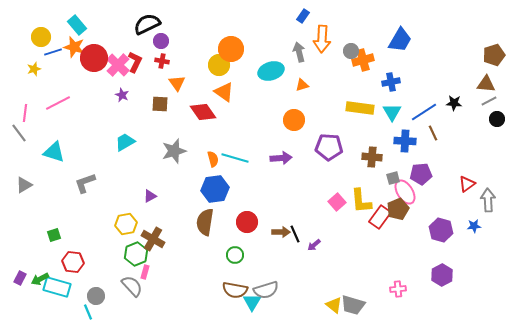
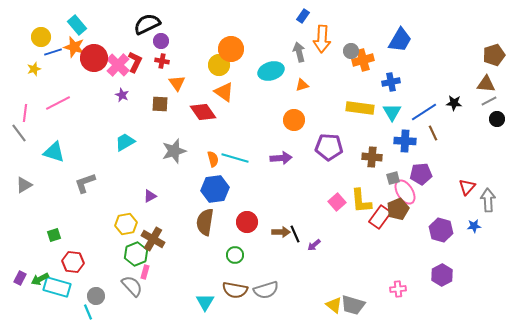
red triangle at (467, 184): moved 3 px down; rotated 12 degrees counterclockwise
cyan triangle at (252, 302): moved 47 px left
